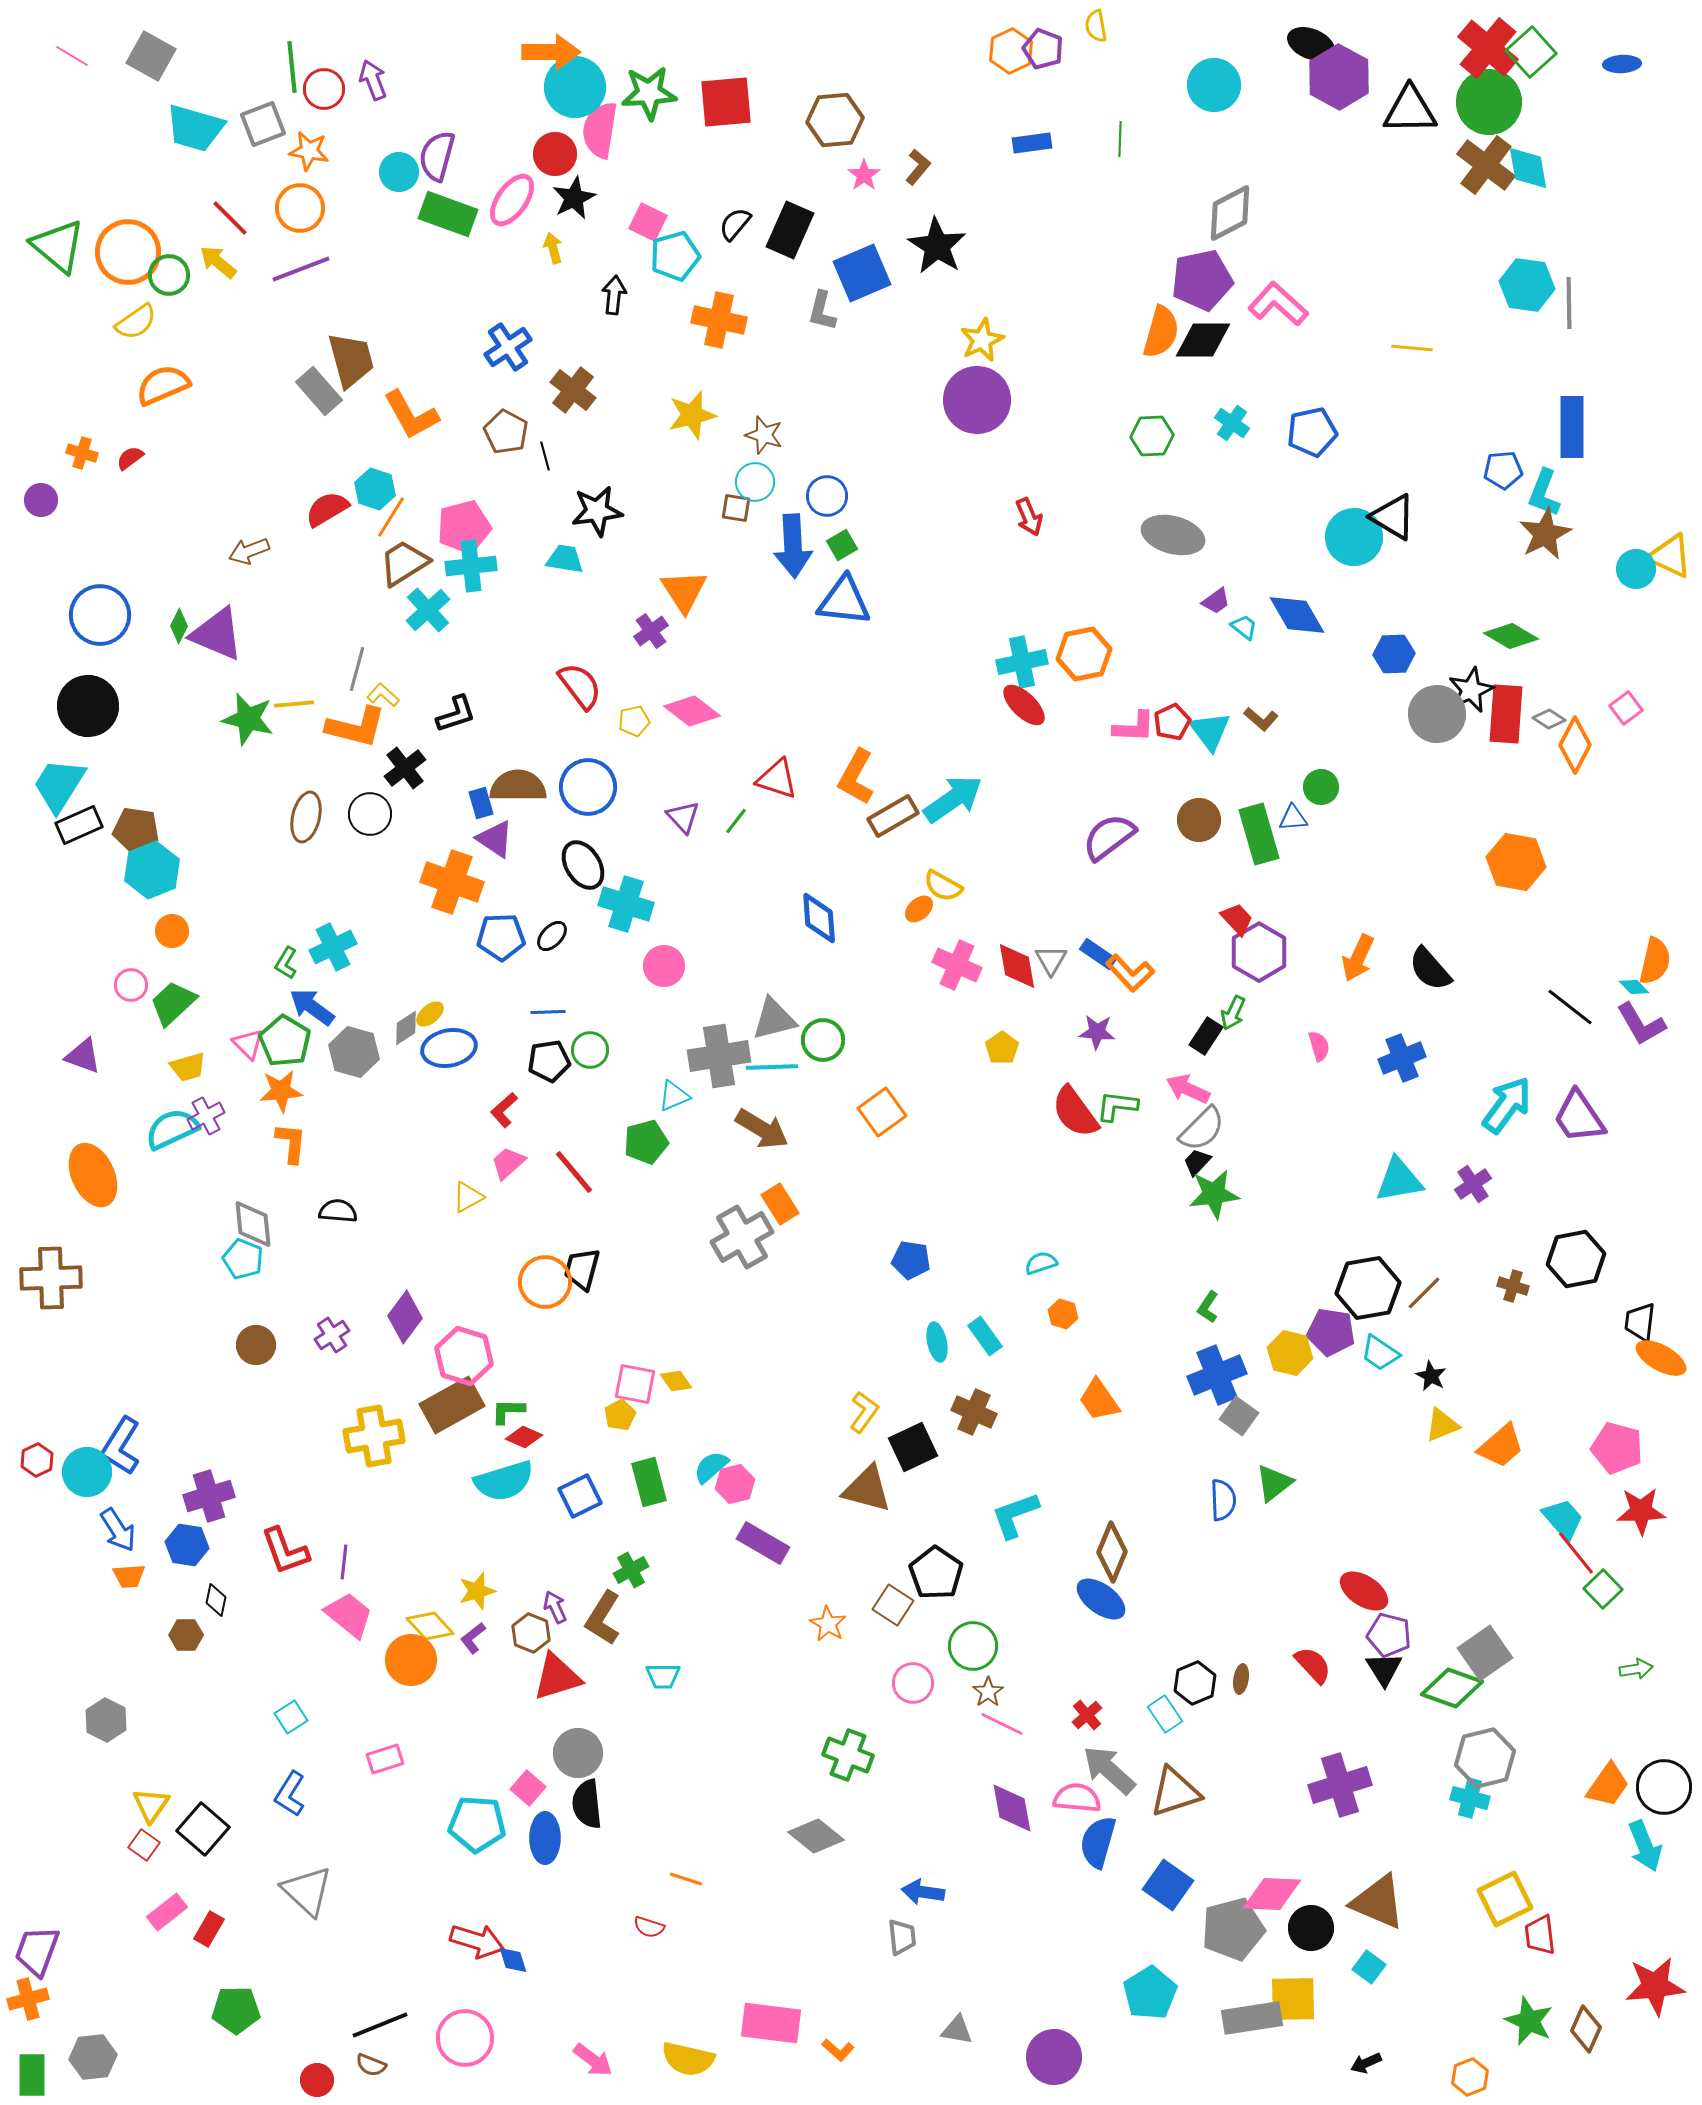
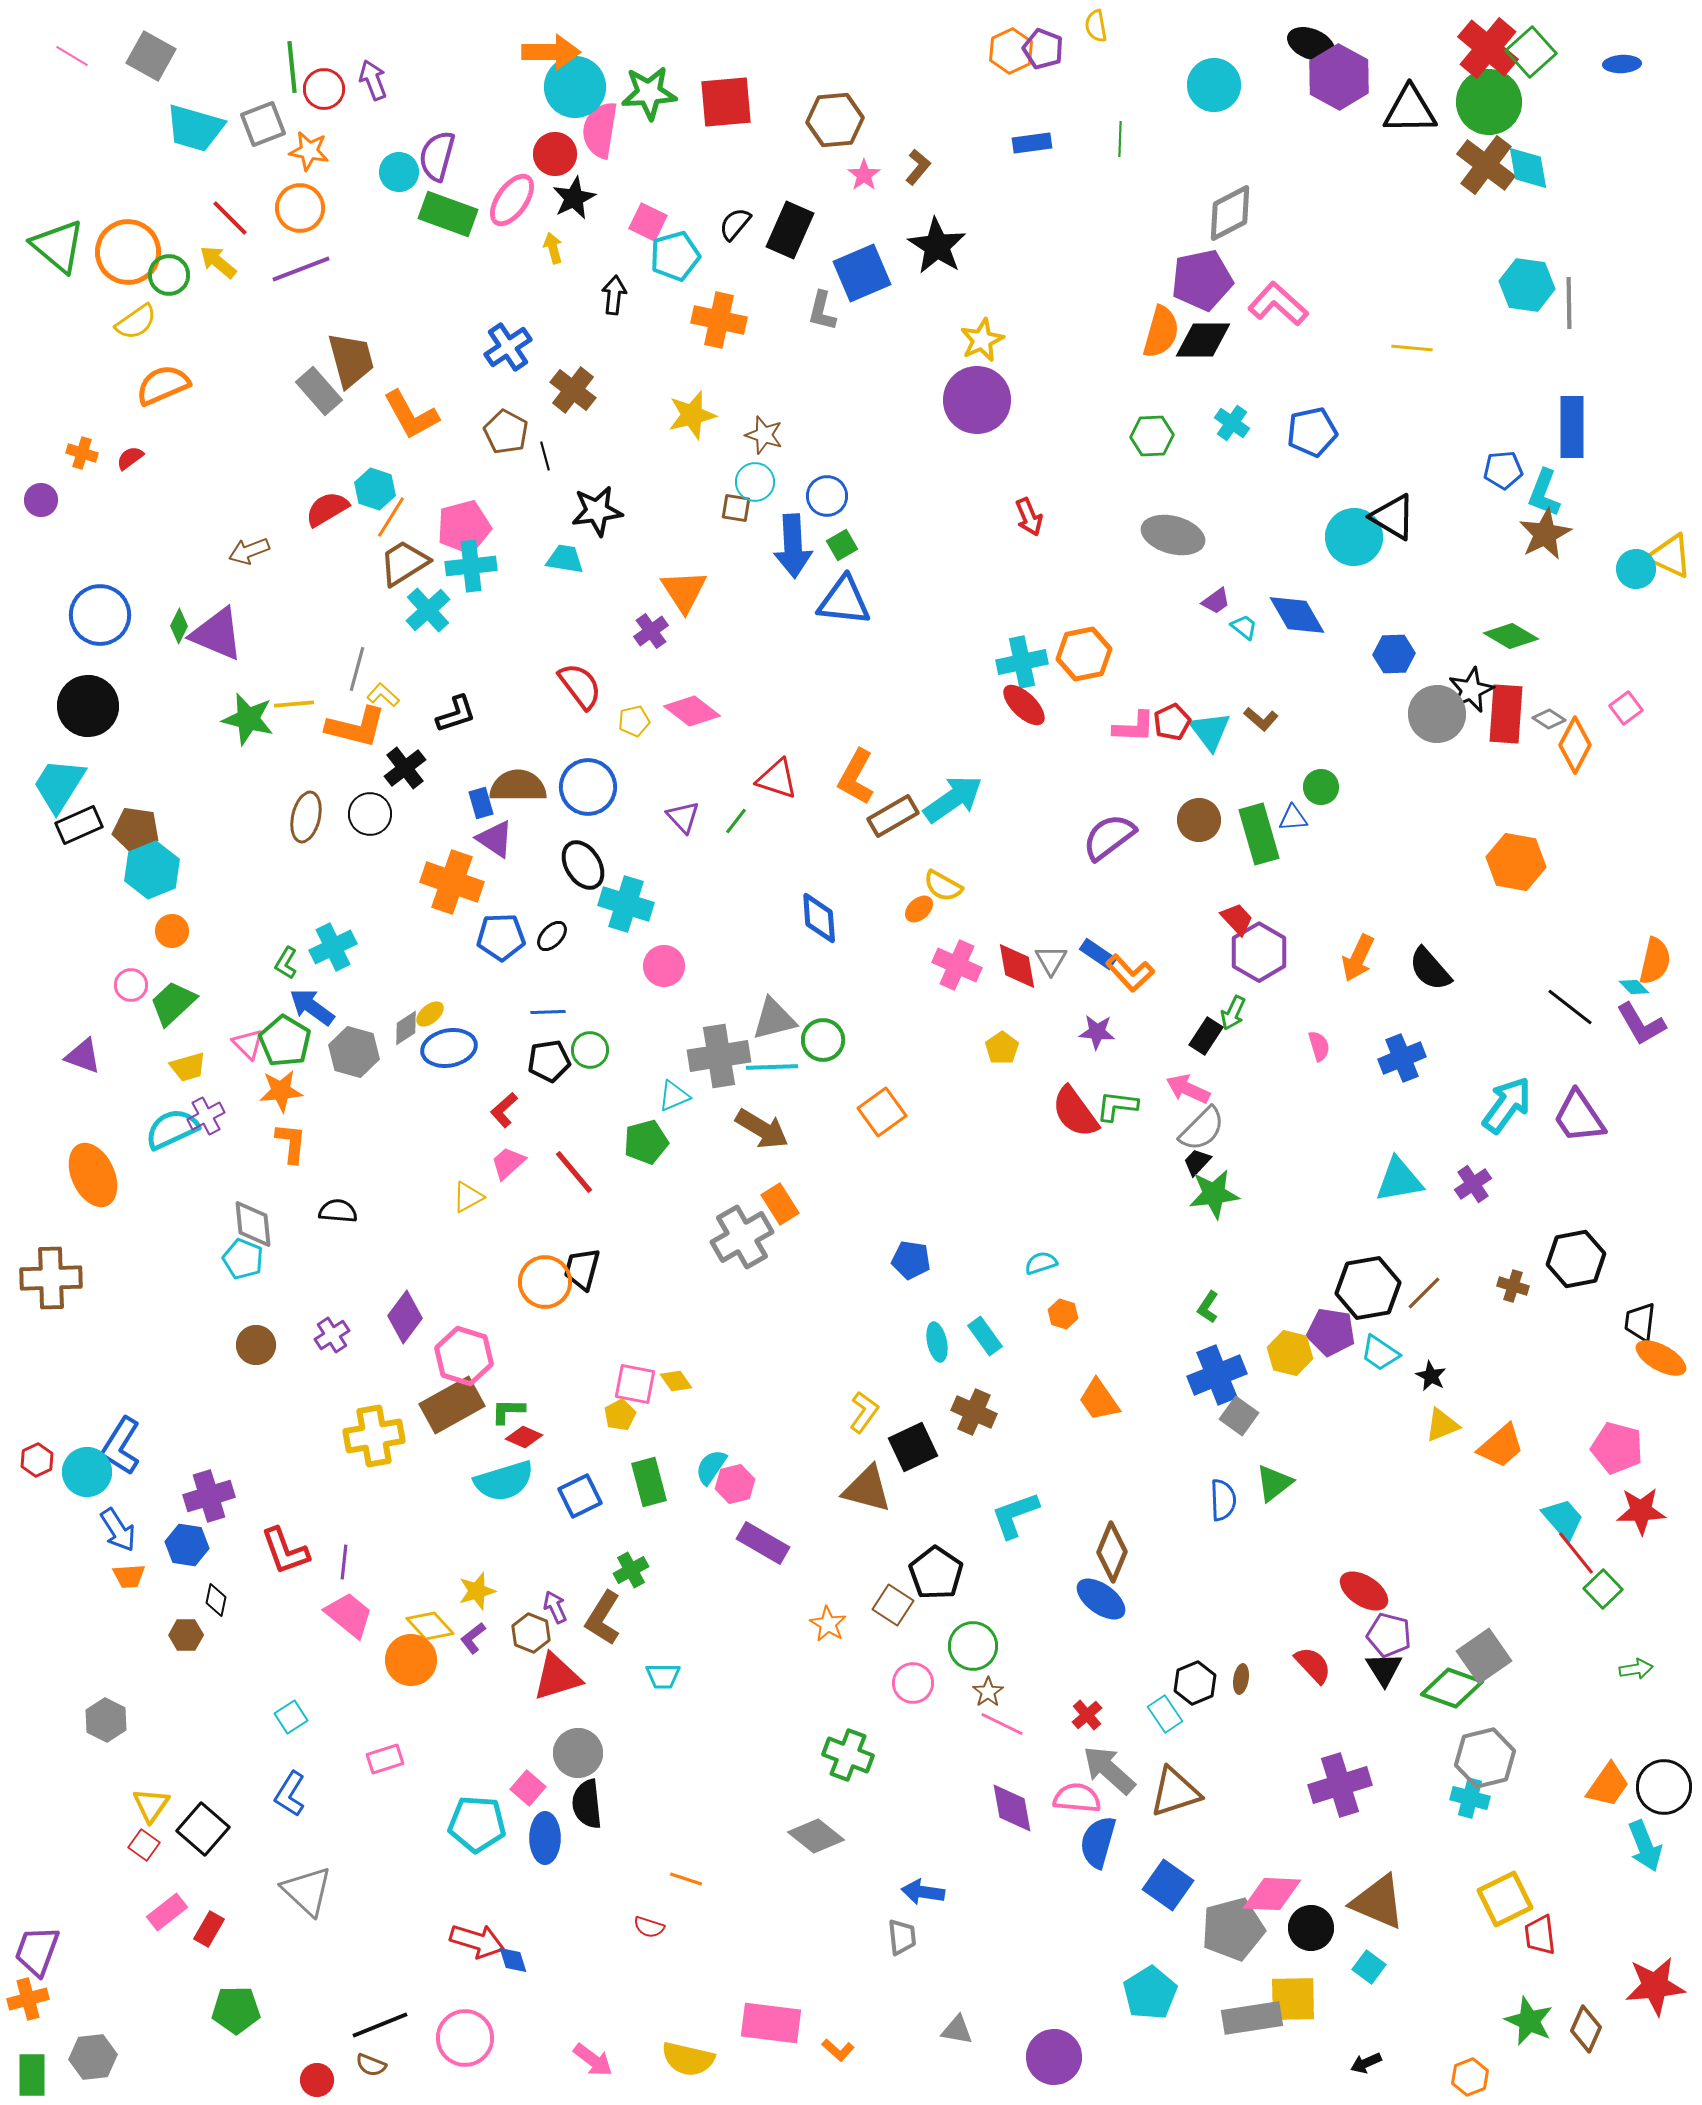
cyan semicircle at (711, 1467): rotated 15 degrees counterclockwise
gray square at (1485, 1653): moved 1 px left, 3 px down
